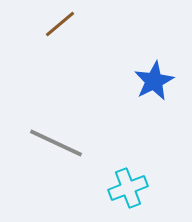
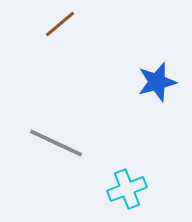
blue star: moved 3 px right, 1 px down; rotated 12 degrees clockwise
cyan cross: moved 1 px left, 1 px down
